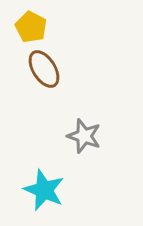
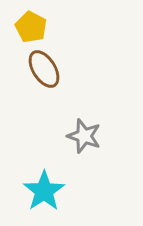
cyan star: moved 1 px down; rotated 15 degrees clockwise
